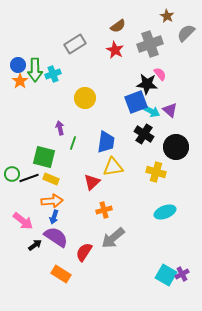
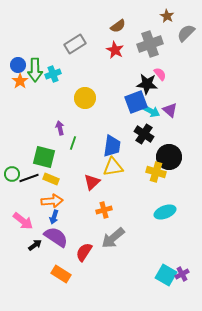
blue trapezoid: moved 6 px right, 4 px down
black circle: moved 7 px left, 10 px down
